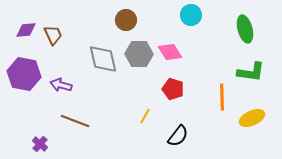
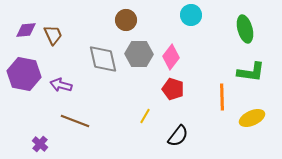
pink diamond: moved 1 px right, 5 px down; rotated 70 degrees clockwise
